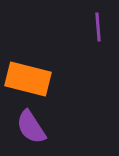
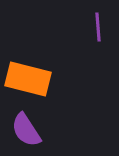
purple semicircle: moved 5 px left, 3 px down
